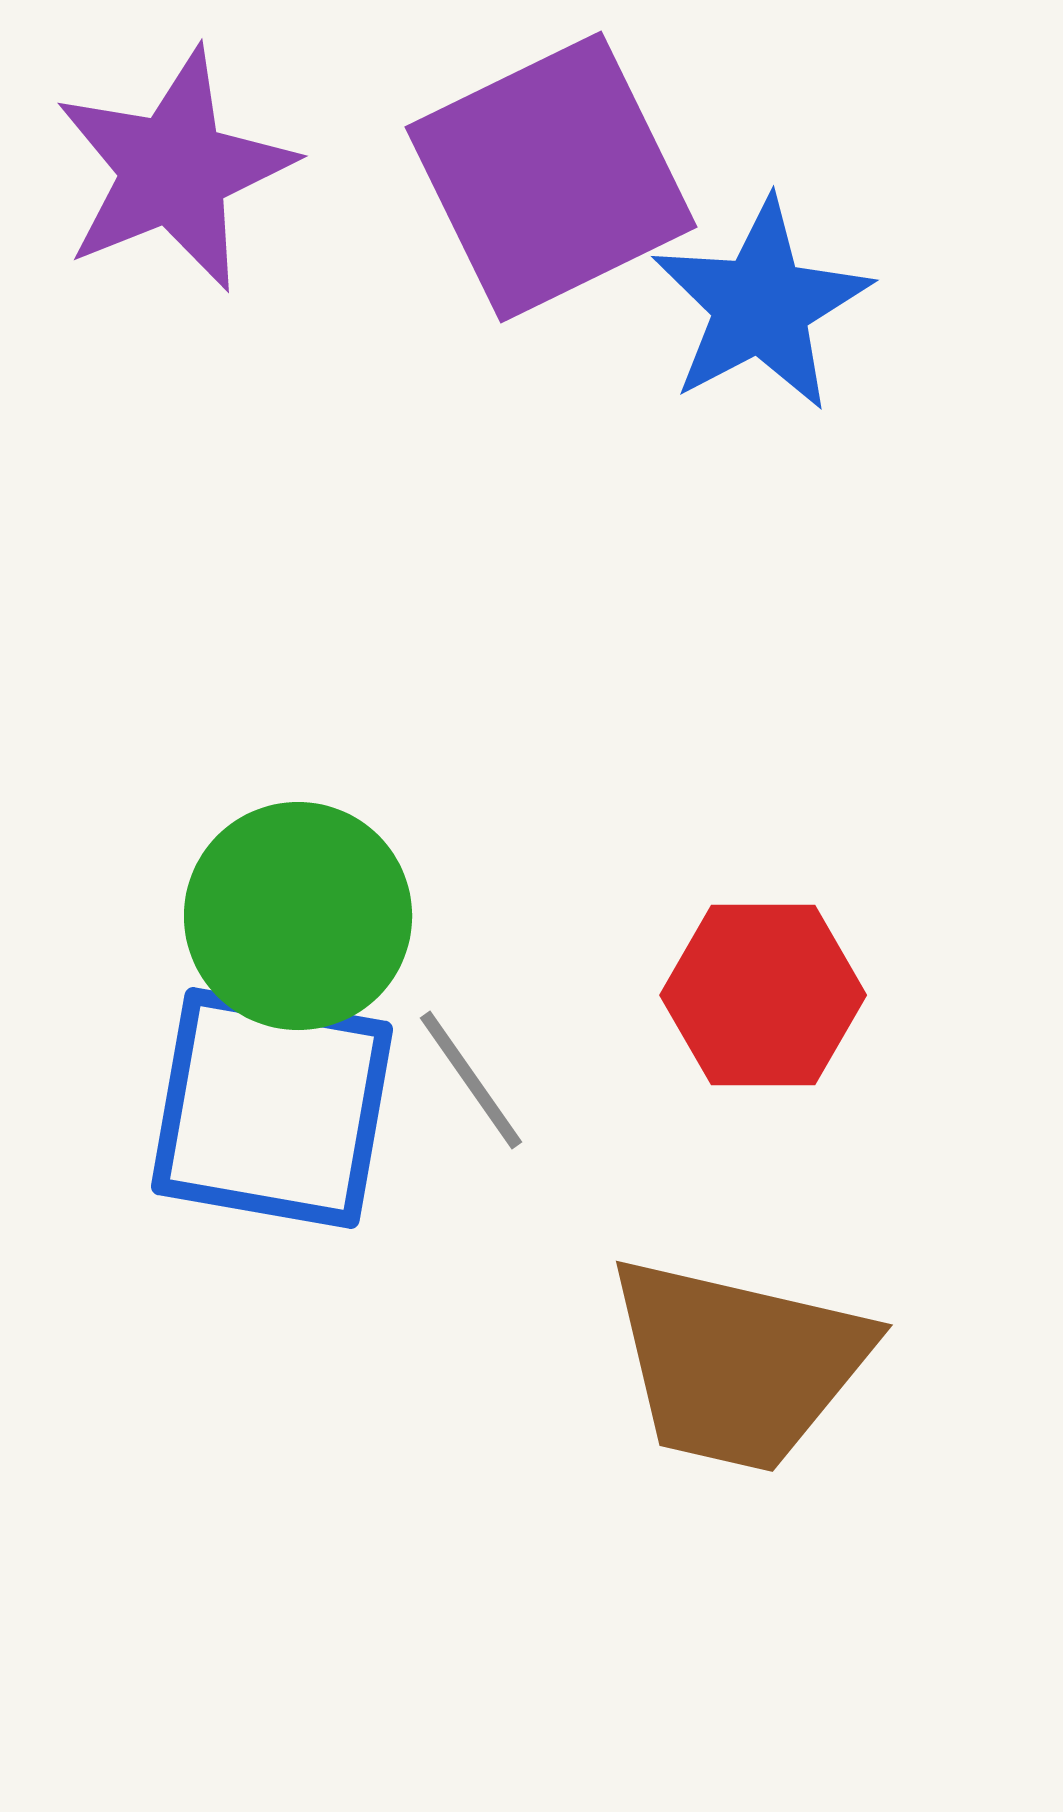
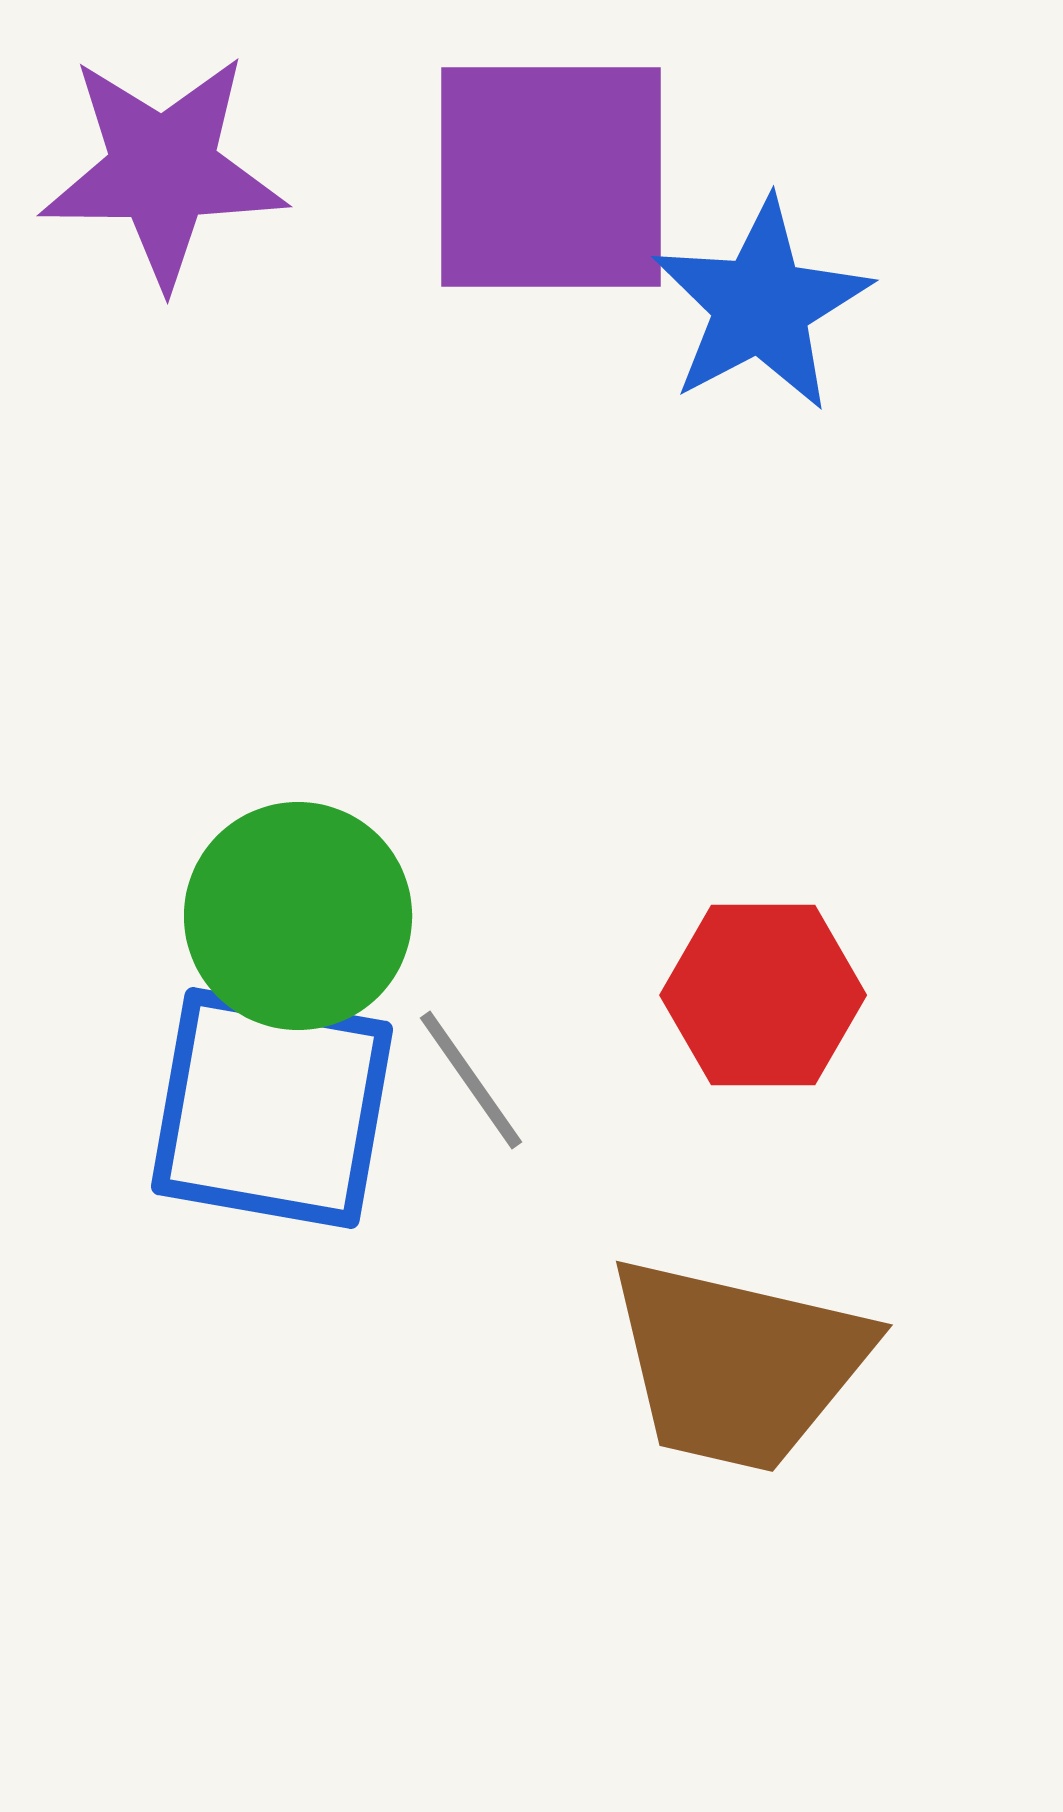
purple star: moved 11 px left; rotated 22 degrees clockwise
purple square: rotated 26 degrees clockwise
